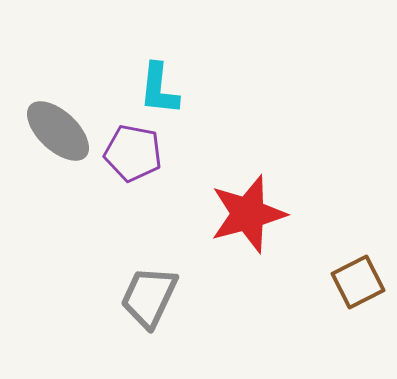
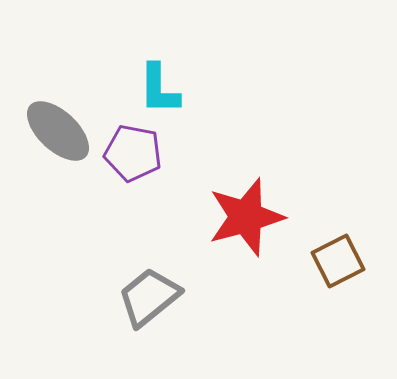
cyan L-shape: rotated 6 degrees counterclockwise
red star: moved 2 px left, 3 px down
brown square: moved 20 px left, 21 px up
gray trapezoid: rotated 26 degrees clockwise
